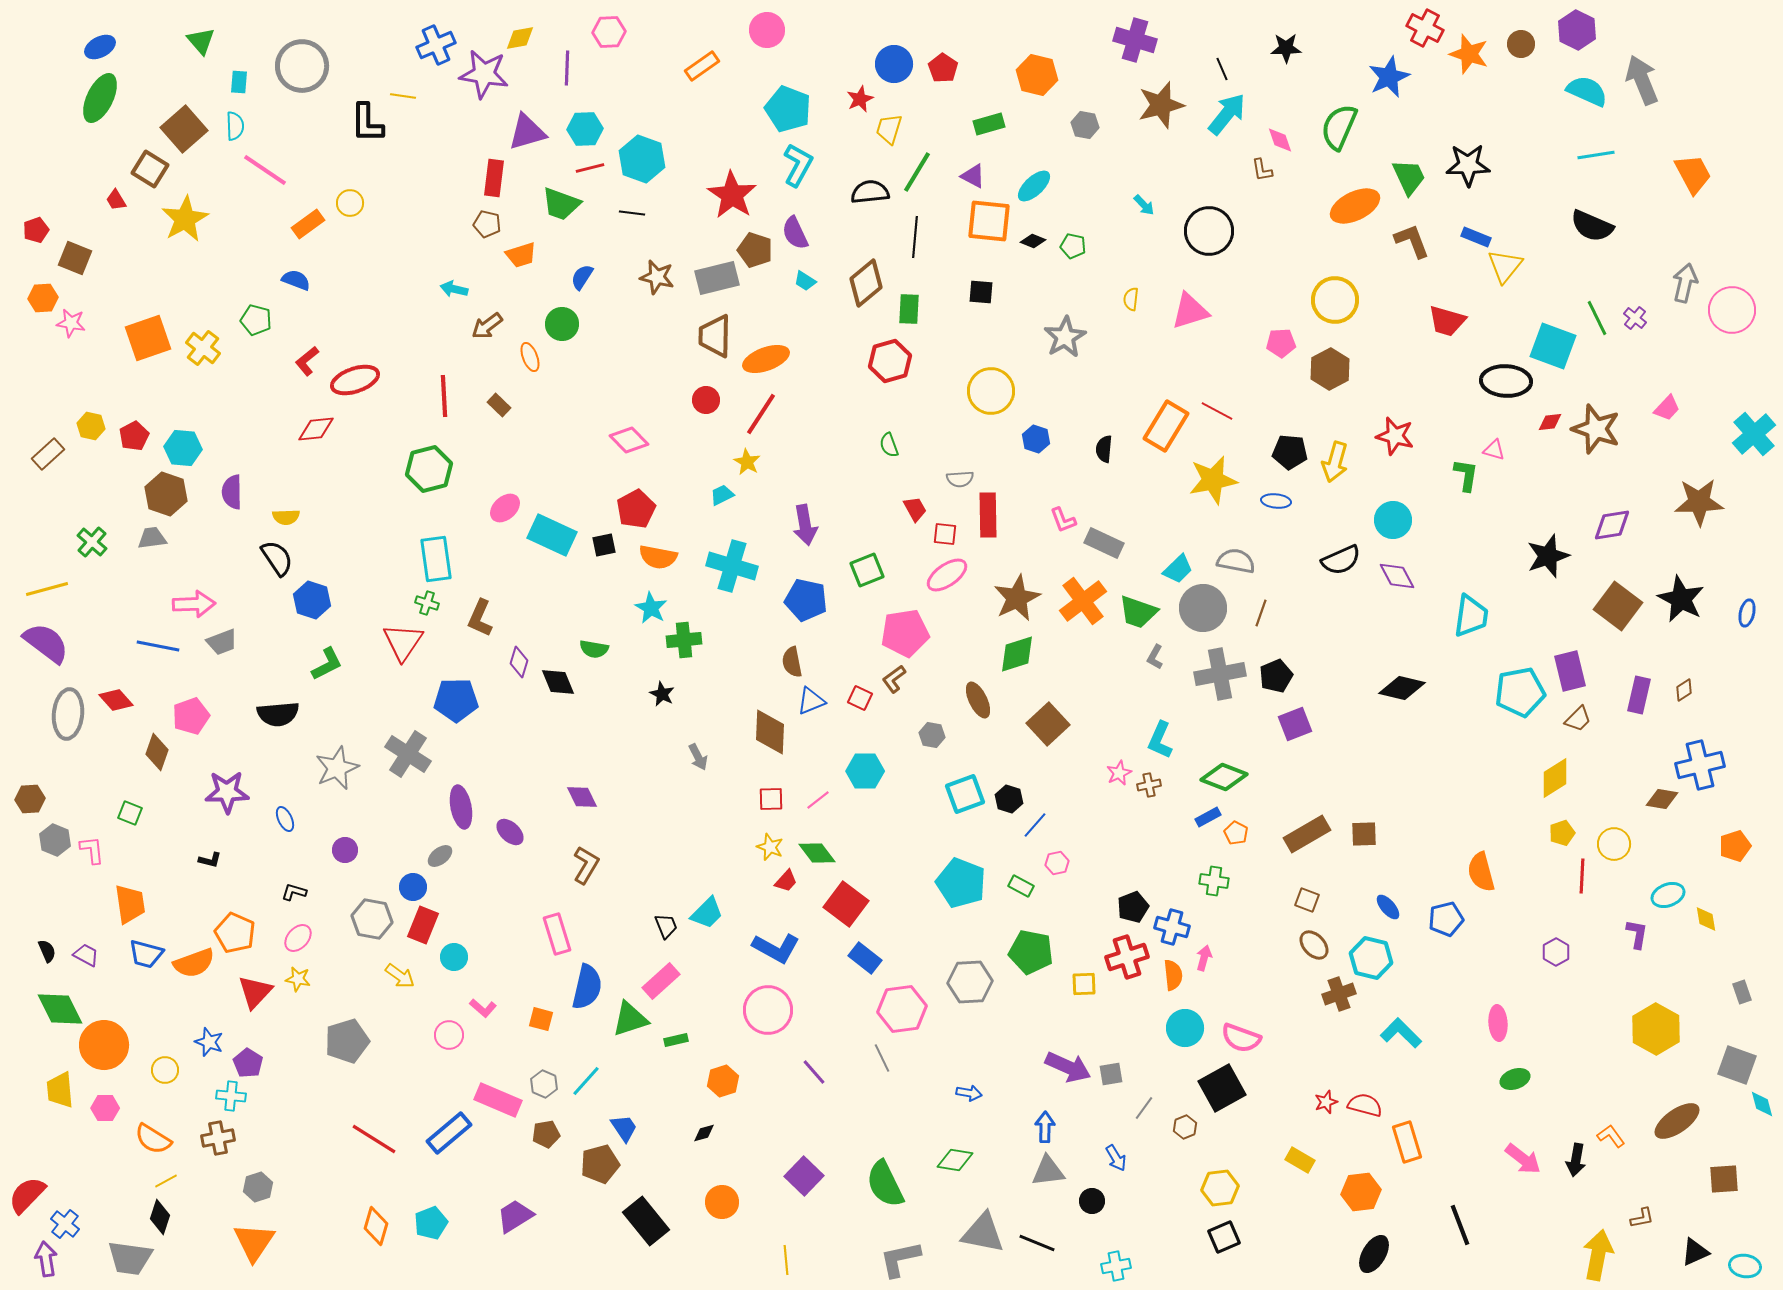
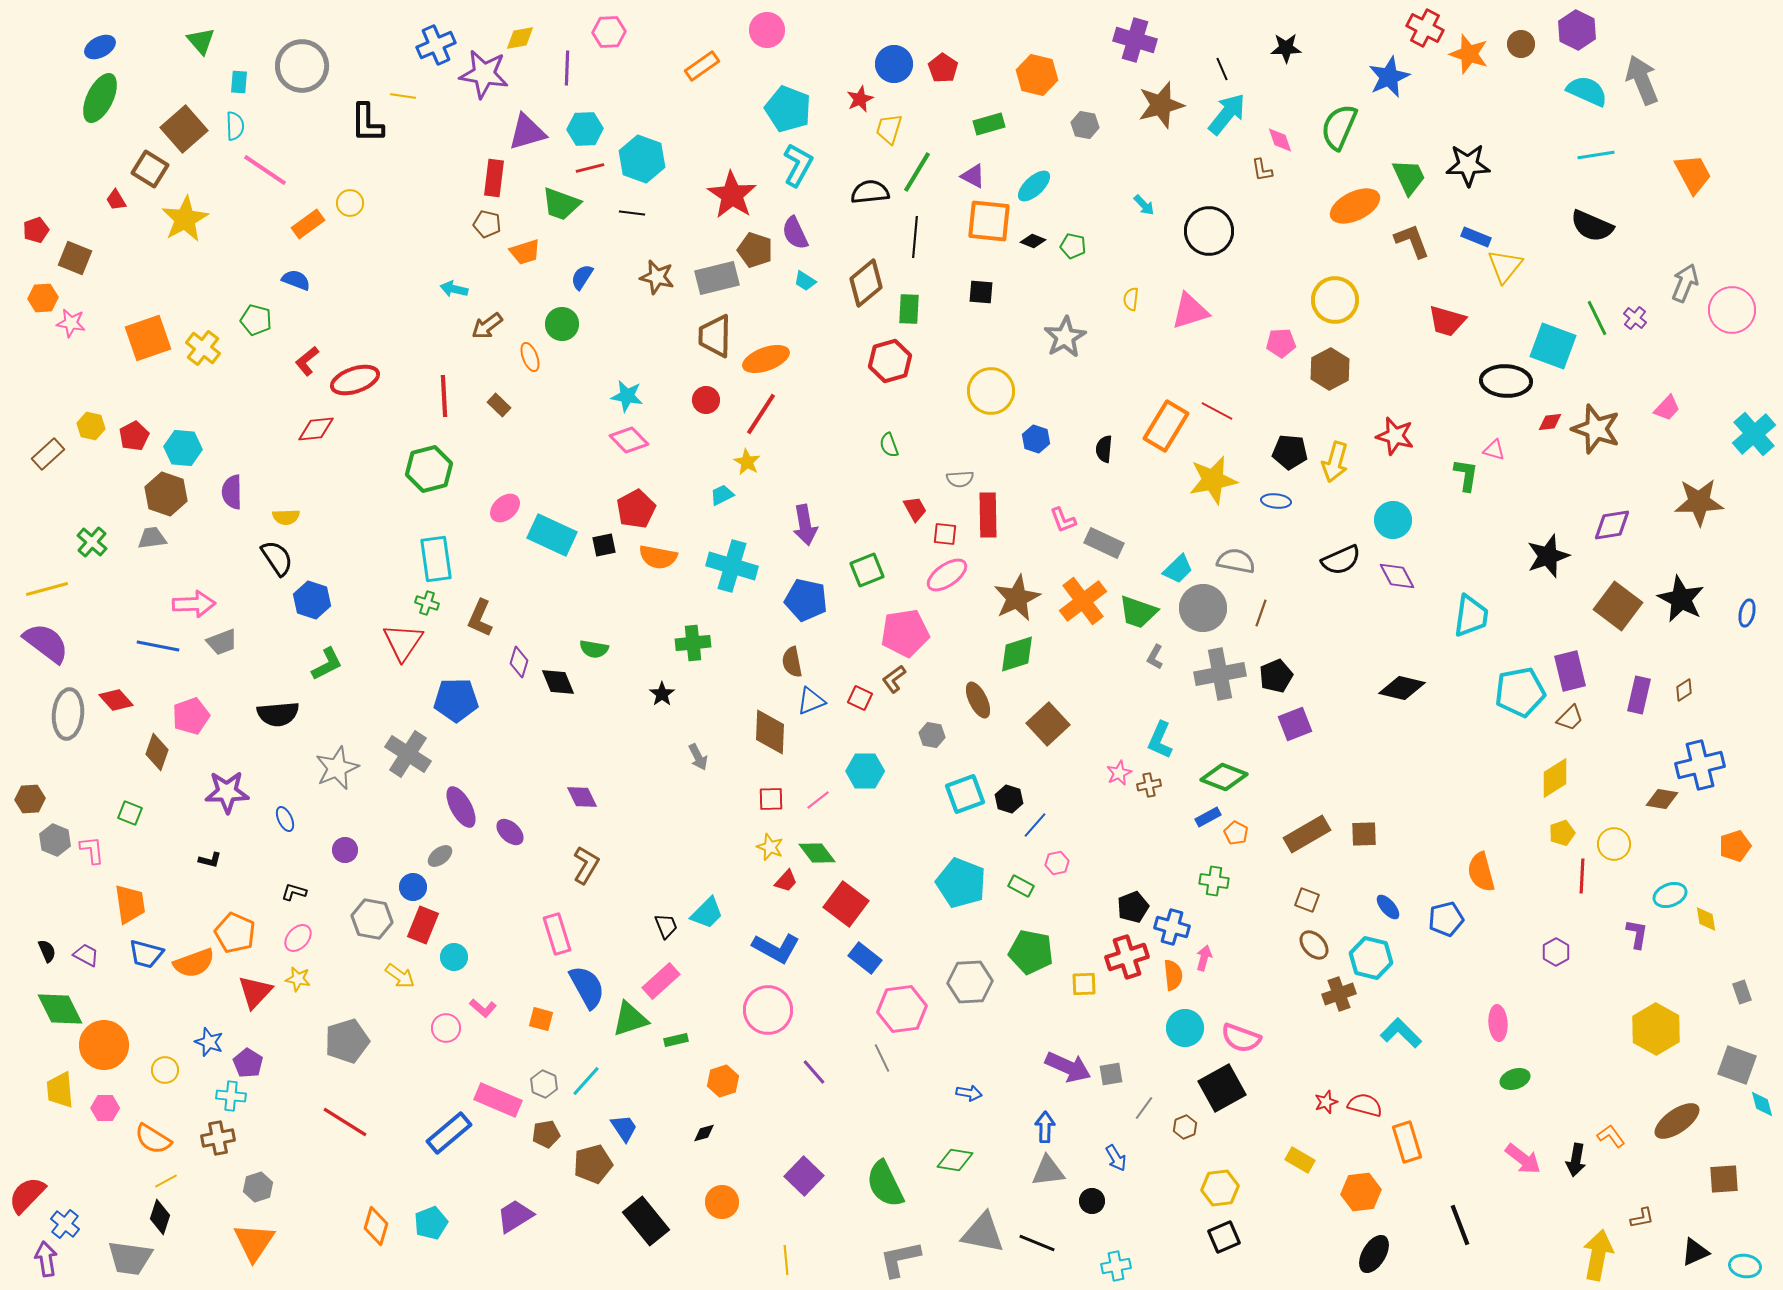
orange trapezoid at (521, 255): moved 4 px right, 3 px up
gray arrow at (1685, 283): rotated 9 degrees clockwise
cyan star at (651, 608): moved 24 px left, 212 px up; rotated 20 degrees counterclockwise
green cross at (684, 640): moved 9 px right, 3 px down
black star at (662, 694): rotated 10 degrees clockwise
brown trapezoid at (1578, 719): moved 8 px left, 1 px up
purple ellipse at (461, 807): rotated 18 degrees counterclockwise
cyan ellipse at (1668, 895): moved 2 px right
blue semicircle at (587, 987): rotated 42 degrees counterclockwise
pink circle at (449, 1035): moved 3 px left, 7 px up
red line at (374, 1139): moved 29 px left, 17 px up
brown pentagon at (600, 1164): moved 7 px left
